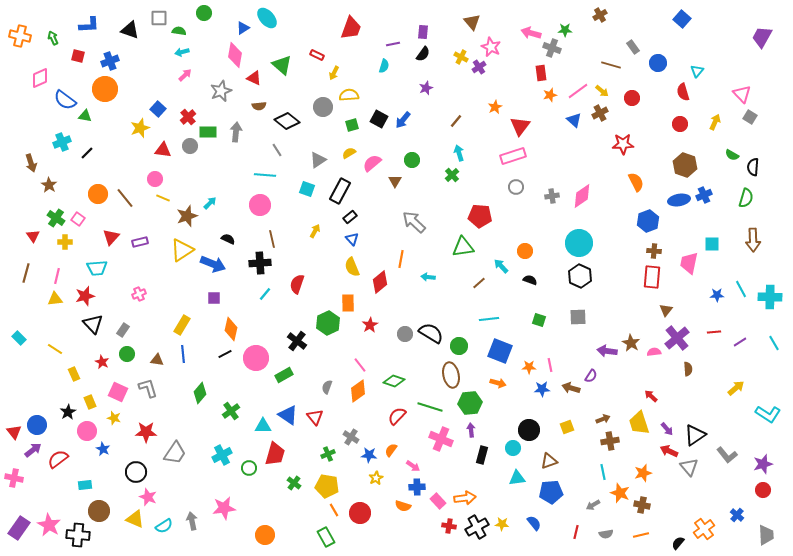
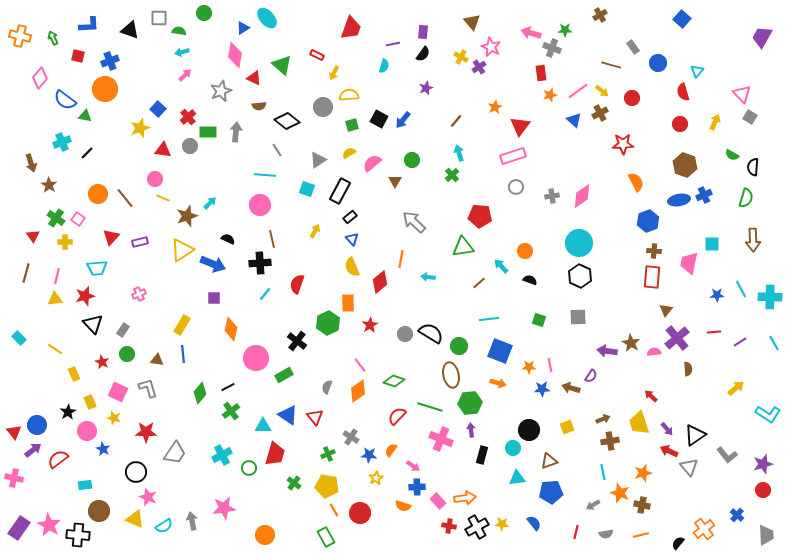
pink diamond at (40, 78): rotated 25 degrees counterclockwise
black line at (225, 354): moved 3 px right, 33 px down
